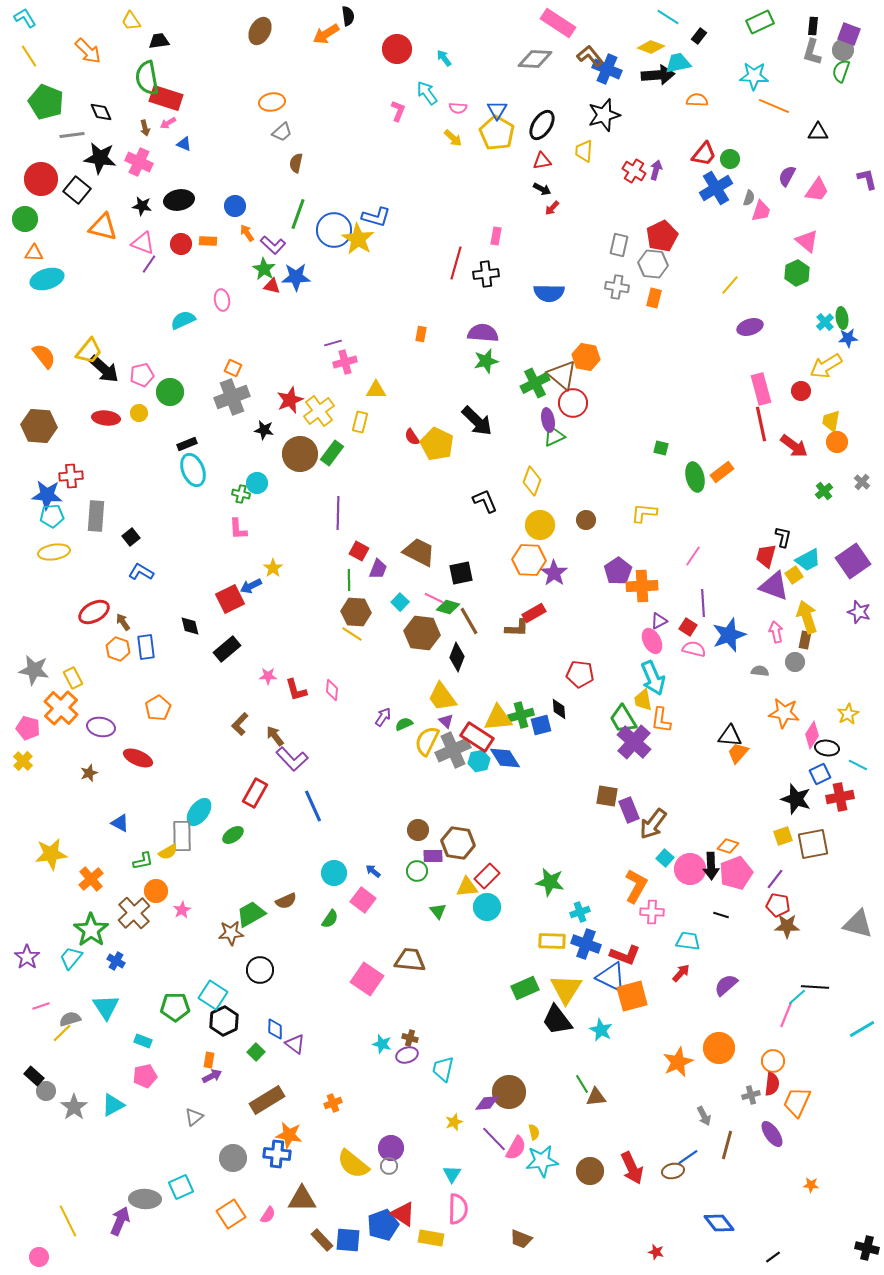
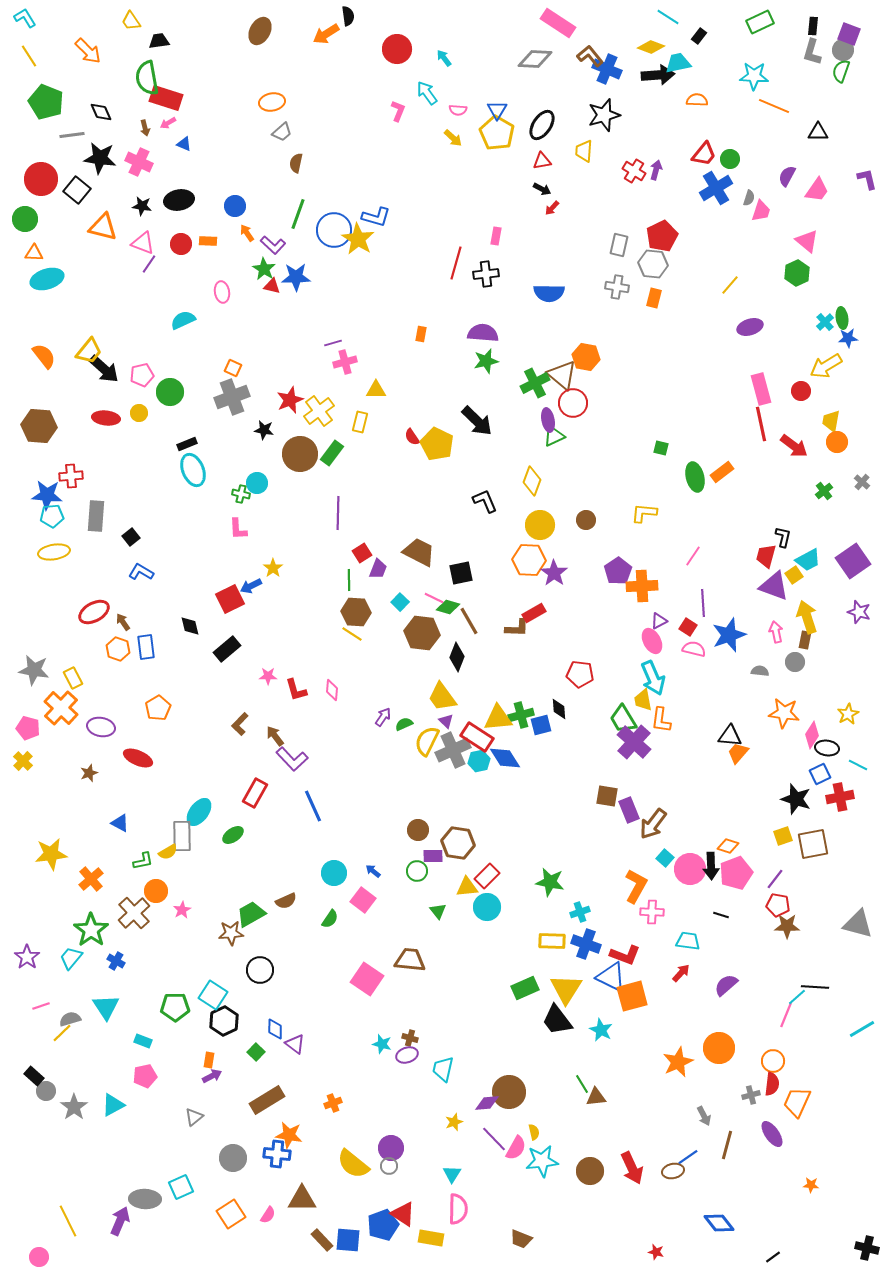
pink semicircle at (458, 108): moved 2 px down
pink ellipse at (222, 300): moved 8 px up
red square at (359, 551): moved 3 px right, 2 px down; rotated 30 degrees clockwise
